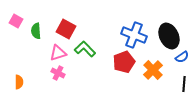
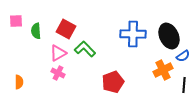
pink square: rotated 32 degrees counterclockwise
blue cross: moved 1 px left, 1 px up; rotated 20 degrees counterclockwise
pink triangle: rotated 12 degrees counterclockwise
blue semicircle: moved 1 px right, 1 px up
red pentagon: moved 11 px left, 20 px down
orange cross: moved 10 px right; rotated 18 degrees clockwise
black line: moved 1 px down
